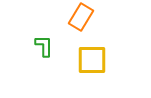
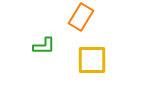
green L-shape: rotated 90 degrees clockwise
